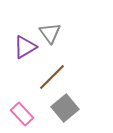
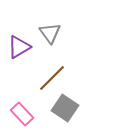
purple triangle: moved 6 px left
brown line: moved 1 px down
gray square: rotated 16 degrees counterclockwise
